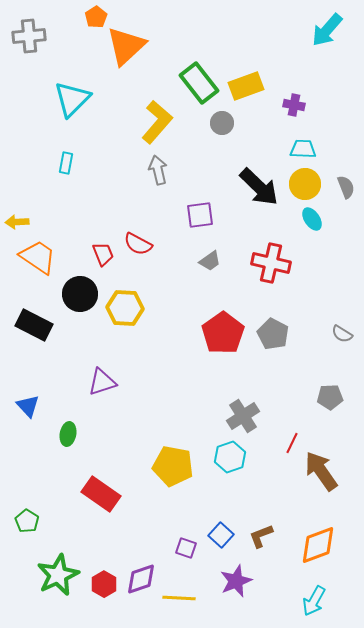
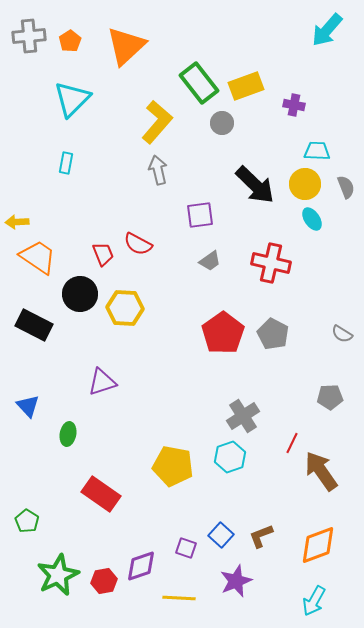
orange pentagon at (96, 17): moved 26 px left, 24 px down
cyan trapezoid at (303, 149): moved 14 px right, 2 px down
black arrow at (259, 187): moved 4 px left, 2 px up
purple diamond at (141, 579): moved 13 px up
red hexagon at (104, 584): moved 3 px up; rotated 20 degrees clockwise
